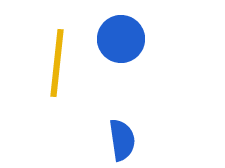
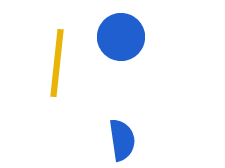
blue circle: moved 2 px up
